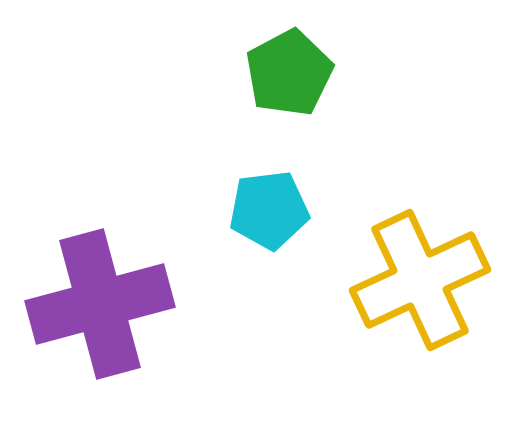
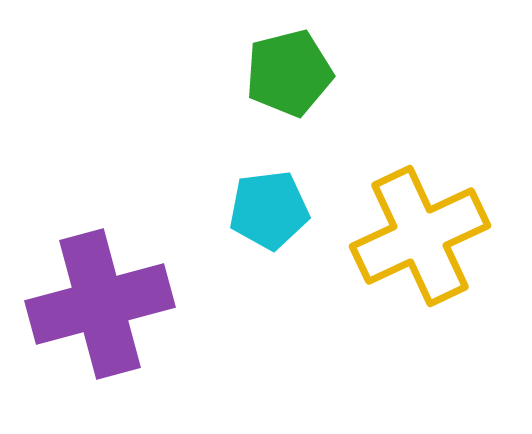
green pentagon: rotated 14 degrees clockwise
yellow cross: moved 44 px up
